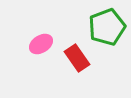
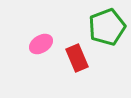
red rectangle: rotated 12 degrees clockwise
